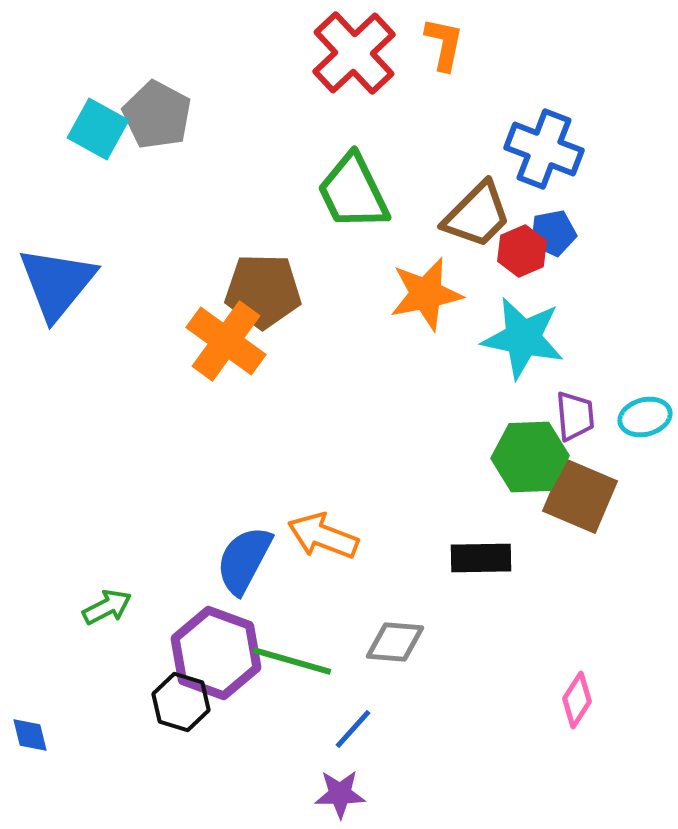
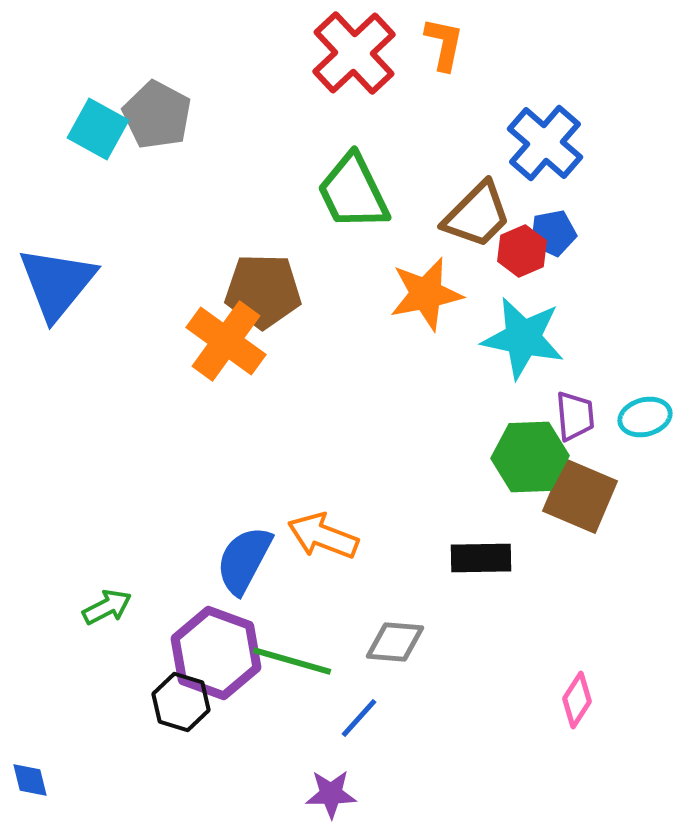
blue cross: moved 1 px right, 6 px up; rotated 20 degrees clockwise
blue line: moved 6 px right, 11 px up
blue diamond: moved 45 px down
purple star: moved 9 px left
